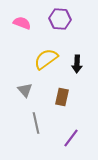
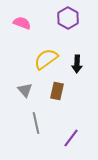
purple hexagon: moved 8 px right, 1 px up; rotated 25 degrees clockwise
brown rectangle: moved 5 px left, 6 px up
